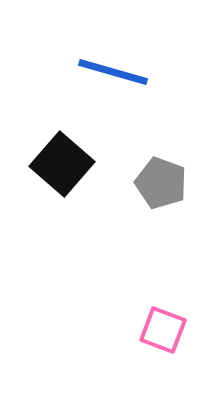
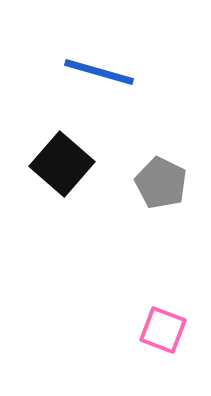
blue line: moved 14 px left
gray pentagon: rotated 6 degrees clockwise
